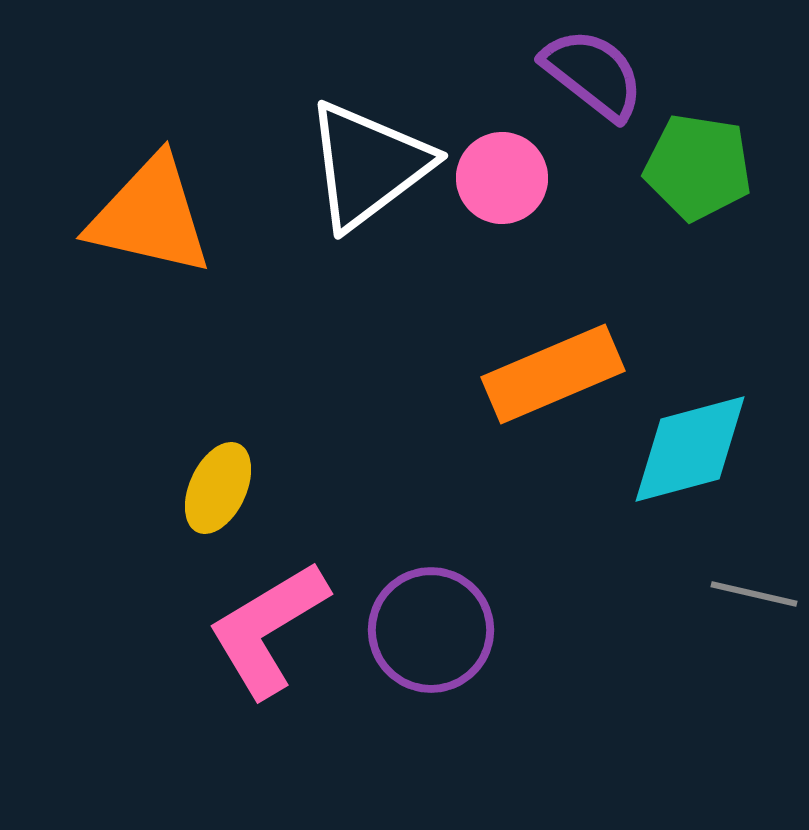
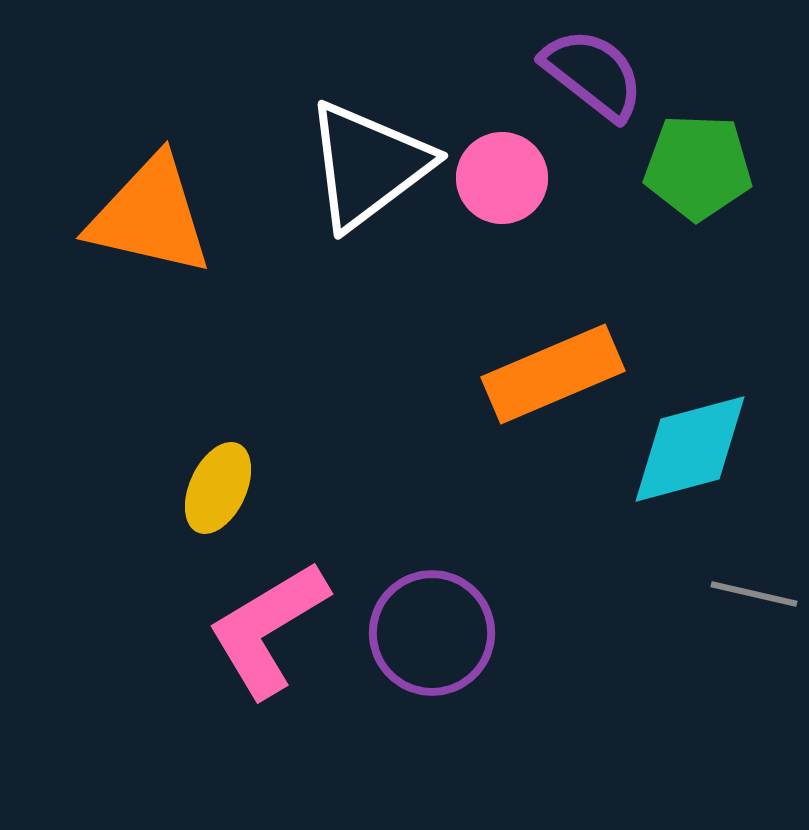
green pentagon: rotated 7 degrees counterclockwise
purple circle: moved 1 px right, 3 px down
